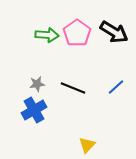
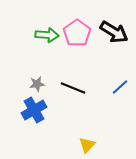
blue line: moved 4 px right
